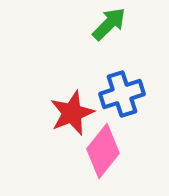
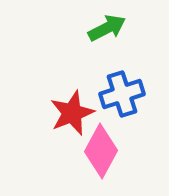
green arrow: moved 2 px left, 4 px down; rotated 18 degrees clockwise
pink diamond: moved 2 px left; rotated 10 degrees counterclockwise
